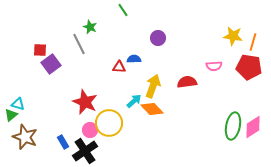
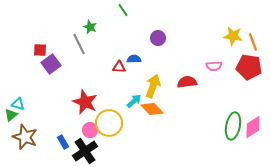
orange line: rotated 36 degrees counterclockwise
